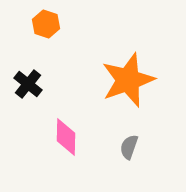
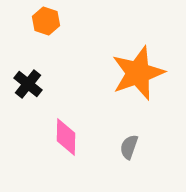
orange hexagon: moved 3 px up
orange star: moved 10 px right, 7 px up
